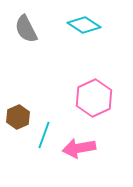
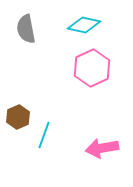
cyan diamond: rotated 20 degrees counterclockwise
gray semicircle: rotated 16 degrees clockwise
pink hexagon: moved 2 px left, 30 px up
pink arrow: moved 23 px right
